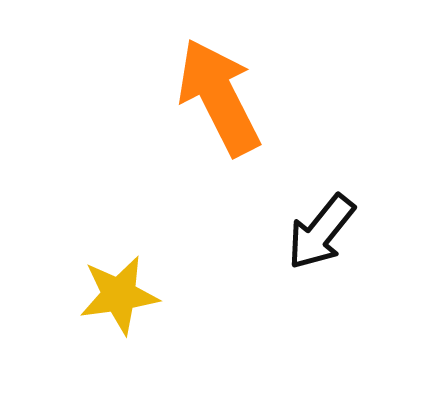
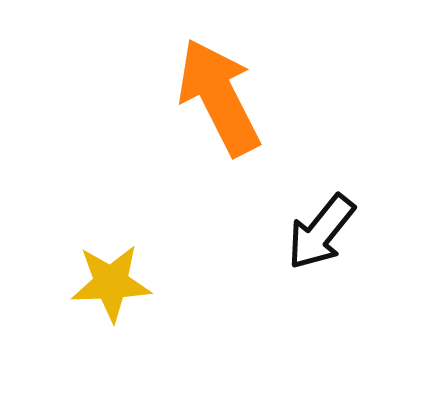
yellow star: moved 8 px left, 12 px up; rotated 6 degrees clockwise
